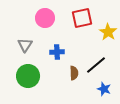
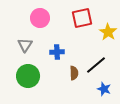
pink circle: moved 5 px left
